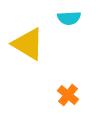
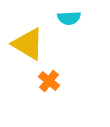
orange cross: moved 19 px left, 14 px up
